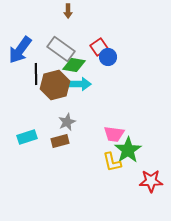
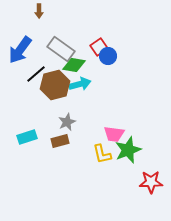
brown arrow: moved 29 px left
blue circle: moved 1 px up
black line: rotated 50 degrees clockwise
cyan arrow: rotated 15 degrees counterclockwise
green star: rotated 12 degrees clockwise
yellow L-shape: moved 10 px left, 8 px up
red star: moved 1 px down
